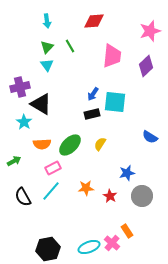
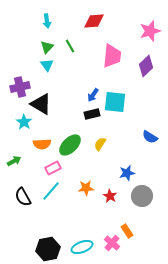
blue arrow: moved 1 px down
cyan ellipse: moved 7 px left
